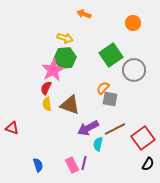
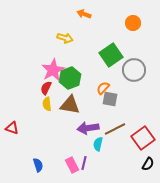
green hexagon: moved 5 px right, 20 px down; rotated 15 degrees counterclockwise
brown triangle: rotated 10 degrees counterclockwise
purple arrow: rotated 20 degrees clockwise
